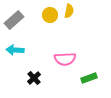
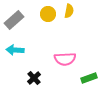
yellow circle: moved 2 px left, 1 px up
